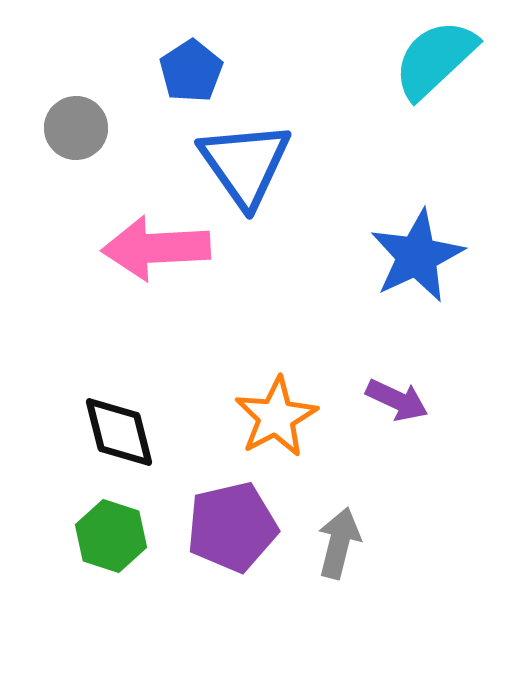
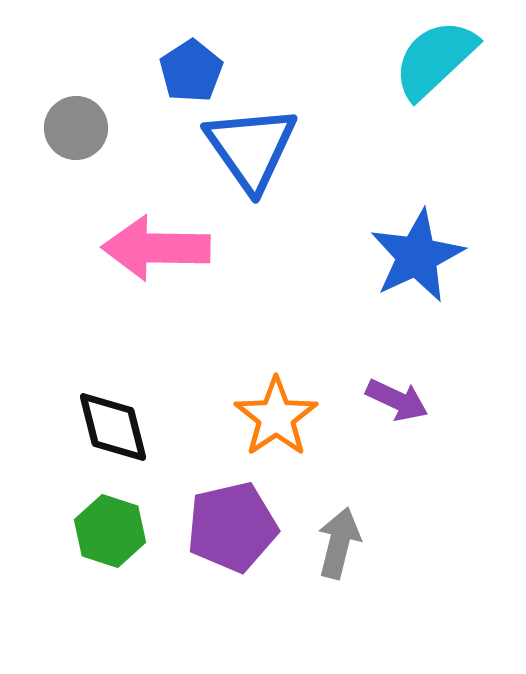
blue triangle: moved 6 px right, 16 px up
pink arrow: rotated 4 degrees clockwise
orange star: rotated 6 degrees counterclockwise
black diamond: moved 6 px left, 5 px up
green hexagon: moved 1 px left, 5 px up
